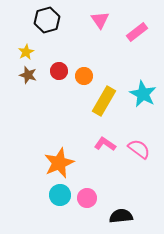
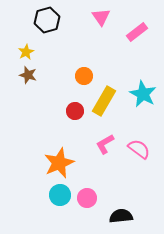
pink triangle: moved 1 px right, 3 px up
red circle: moved 16 px right, 40 px down
pink L-shape: rotated 65 degrees counterclockwise
